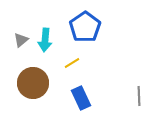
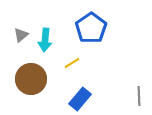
blue pentagon: moved 6 px right, 1 px down
gray triangle: moved 5 px up
brown circle: moved 2 px left, 4 px up
blue rectangle: moved 1 px left, 1 px down; rotated 65 degrees clockwise
